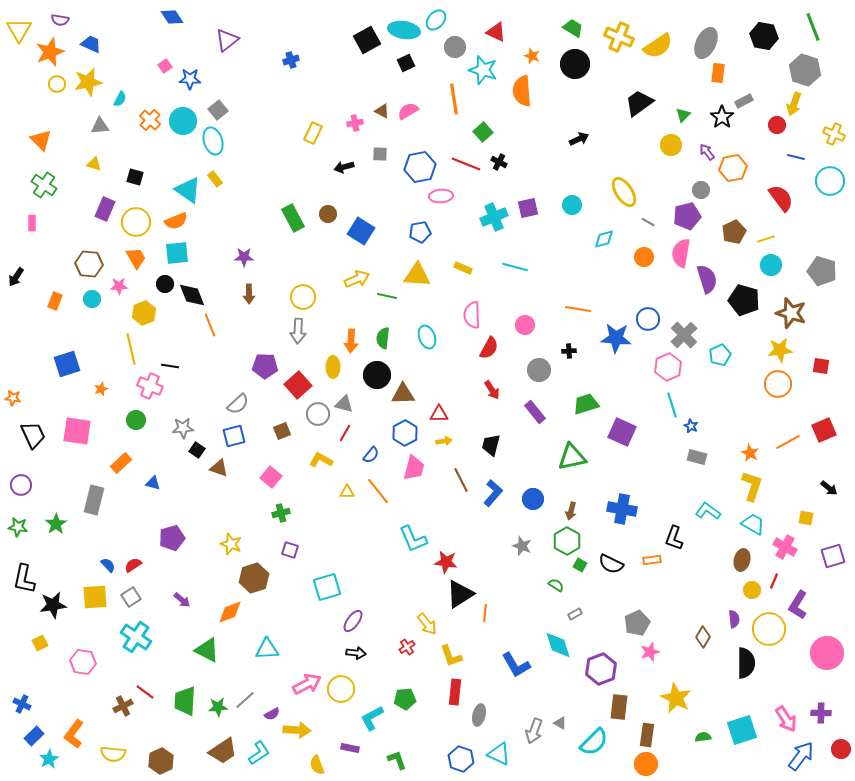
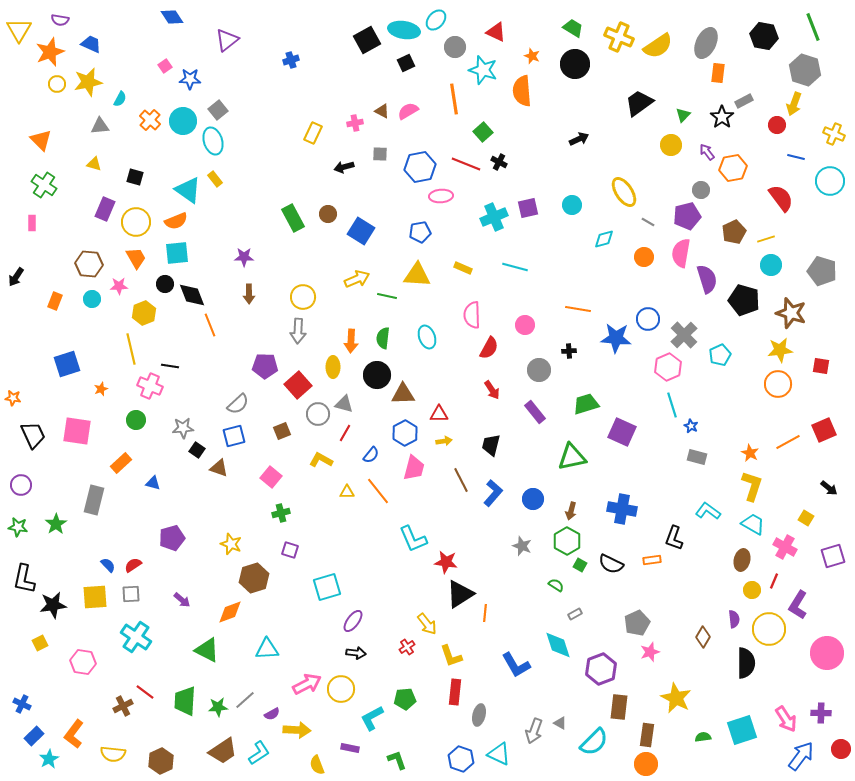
yellow square at (806, 518): rotated 21 degrees clockwise
gray square at (131, 597): moved 3 px up; rotated 30 degrees clockwise
